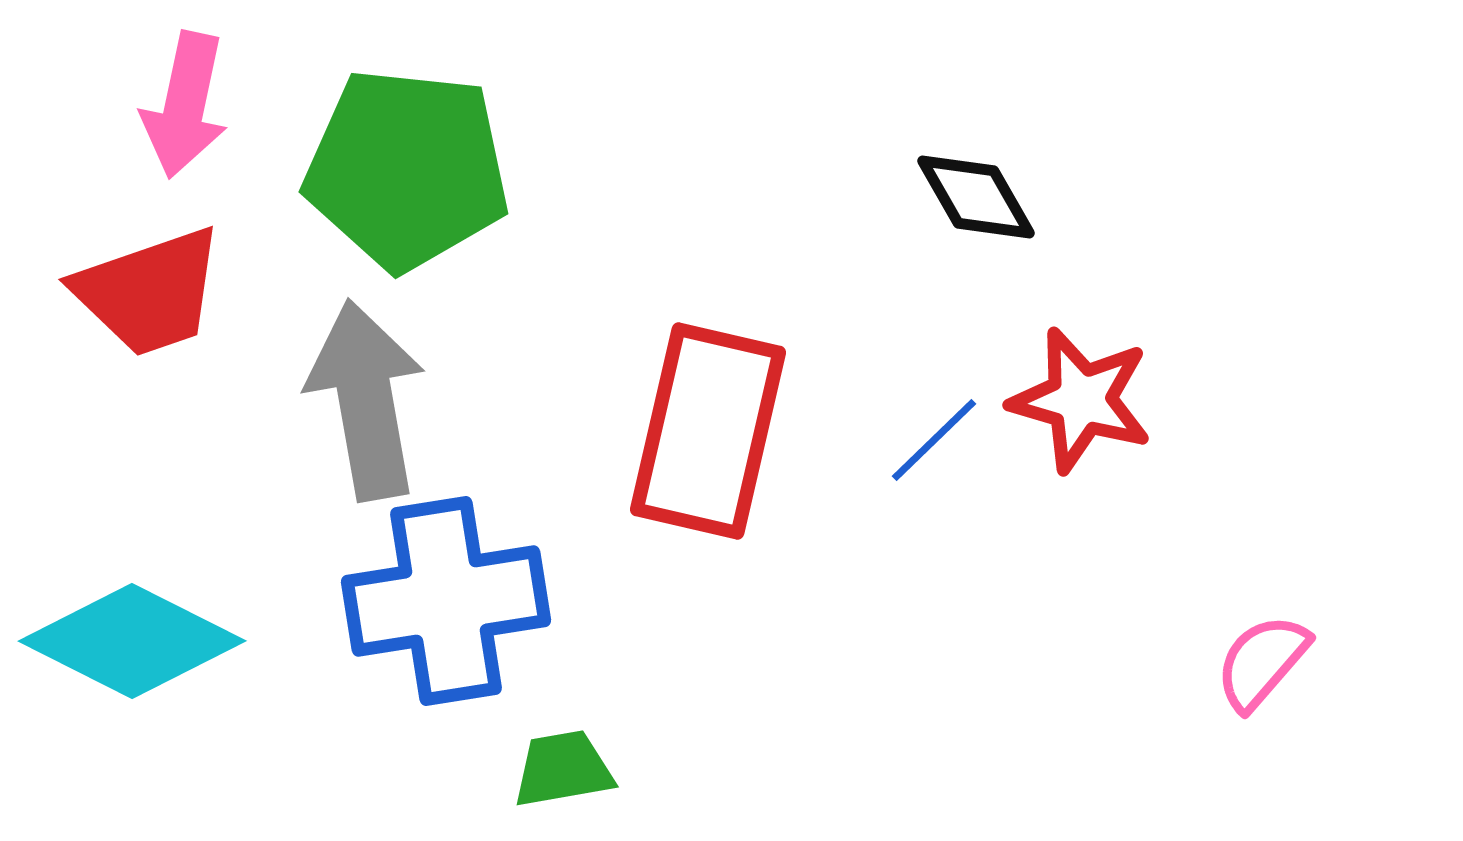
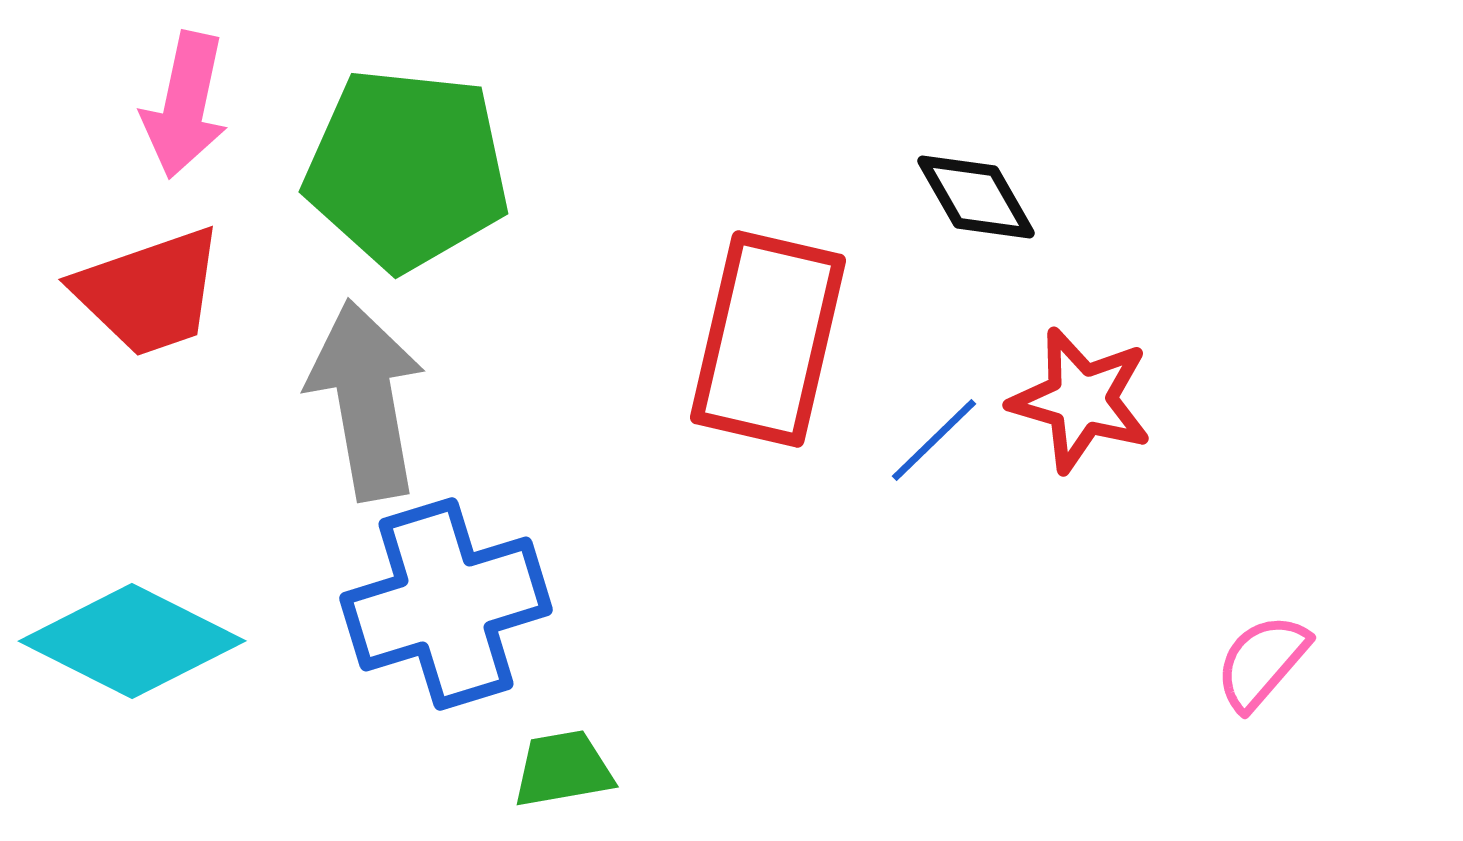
red rectangle: moved 60 px right, 92 px up
blue cross: moved 3 px down; rotated 8 degrees counterclockwise
